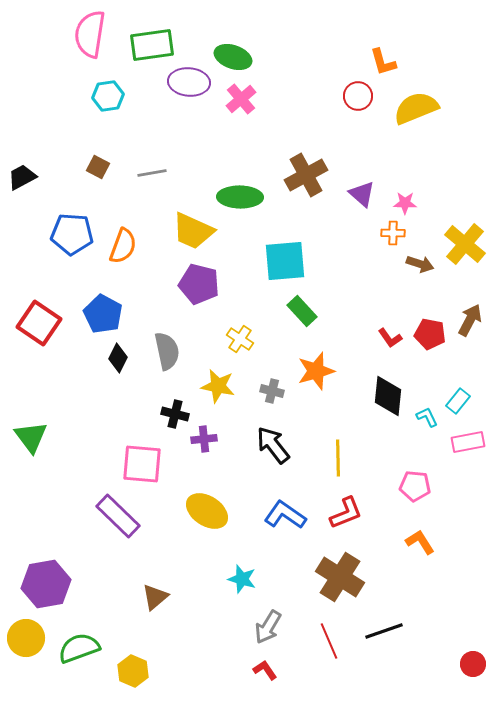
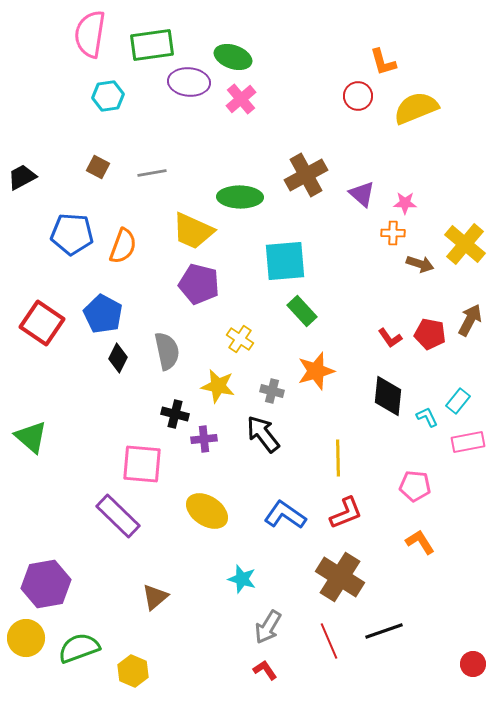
red square at (39, 323): moved 3 px right
green triangle at (31, 437): rotated 12 degrees counterclockwise
black arrow at (273, 445): moved 10 px left, 11 px up
